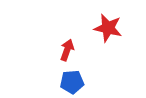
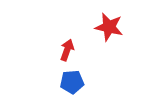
red star: moved 1 px right, 1 px up
